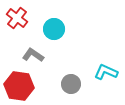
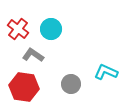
red cross: moved 1 px right, 11 px down
cyan circle: moved 3 px left
red hexagon: moved 5 px right, 1 px down
